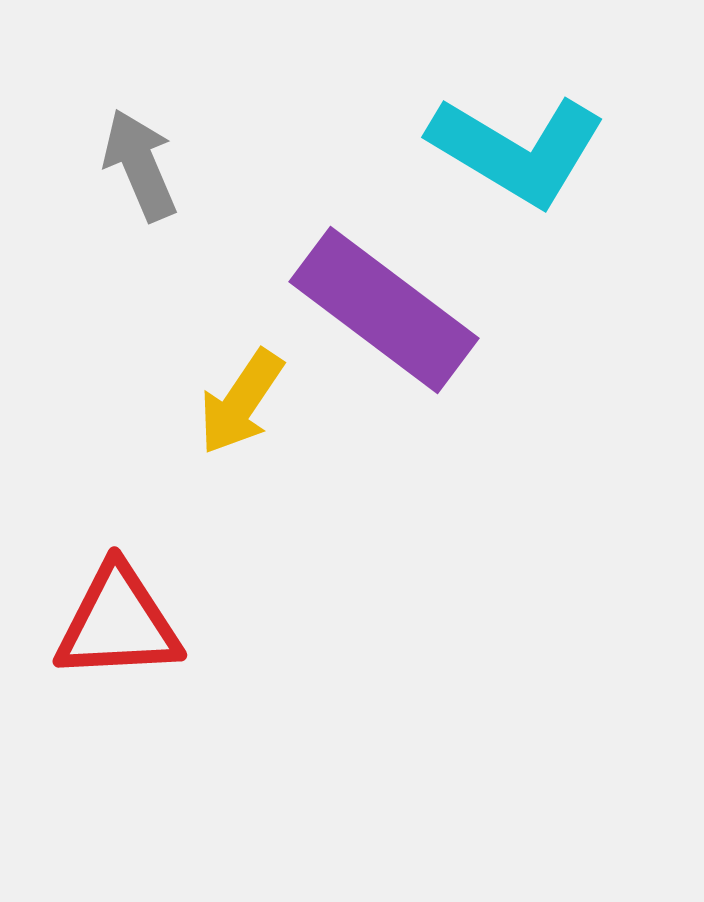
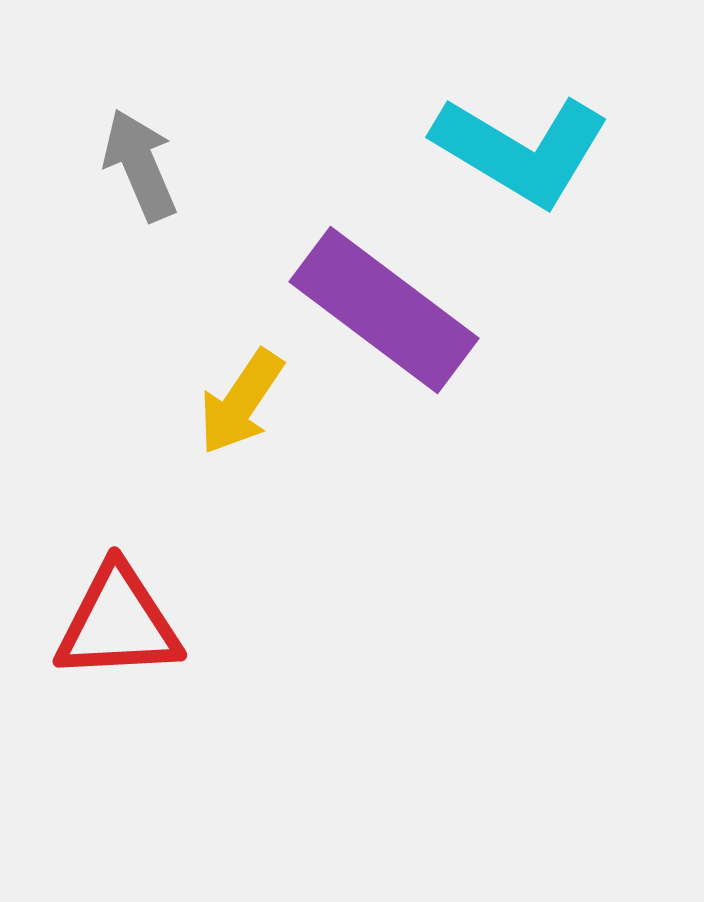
cyan L-shape: moved 4 px right
